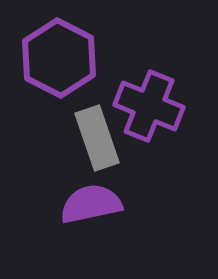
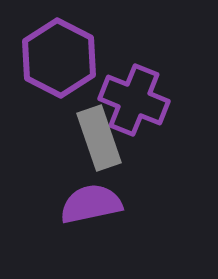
purple cross: moved 15 px left, 6 px up
gray rectangle: moved 2 px right
